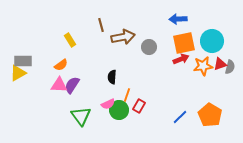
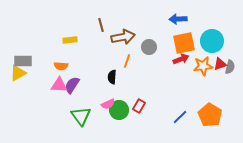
yellow rectangle: rotated 64 degrees counterclockwise
orange semicircle: moved 1 px down; rotated 40 degrees clockwise
orange line: moved 34 px up
